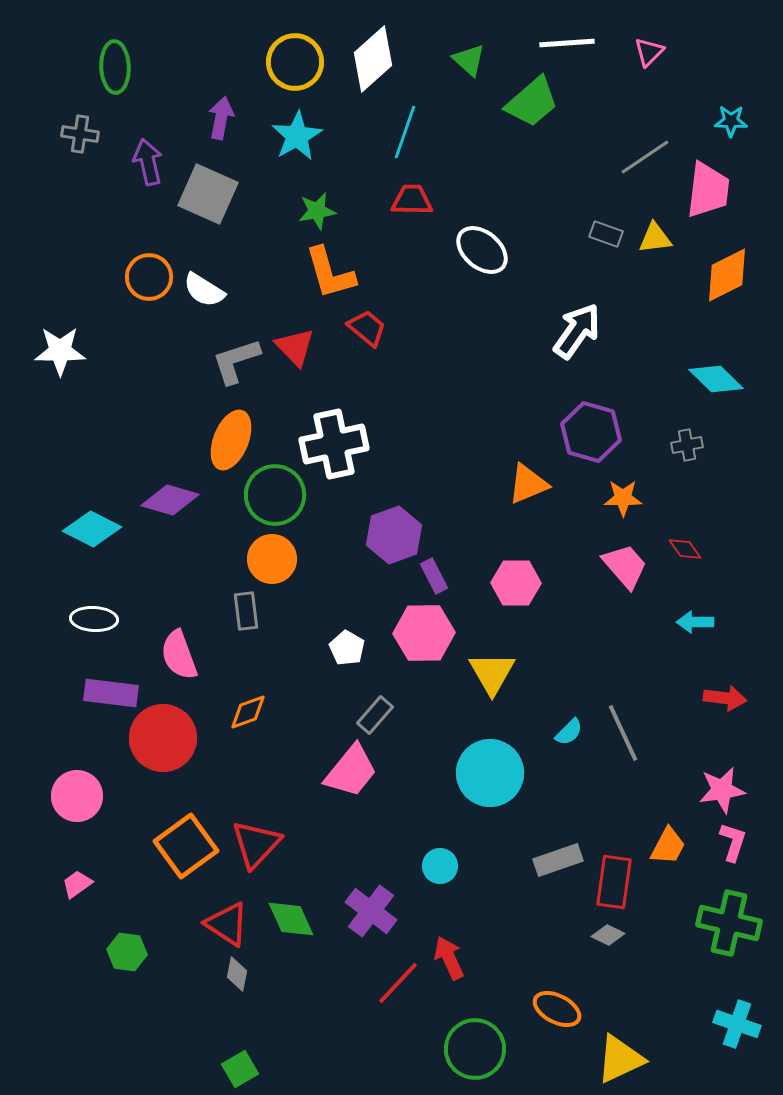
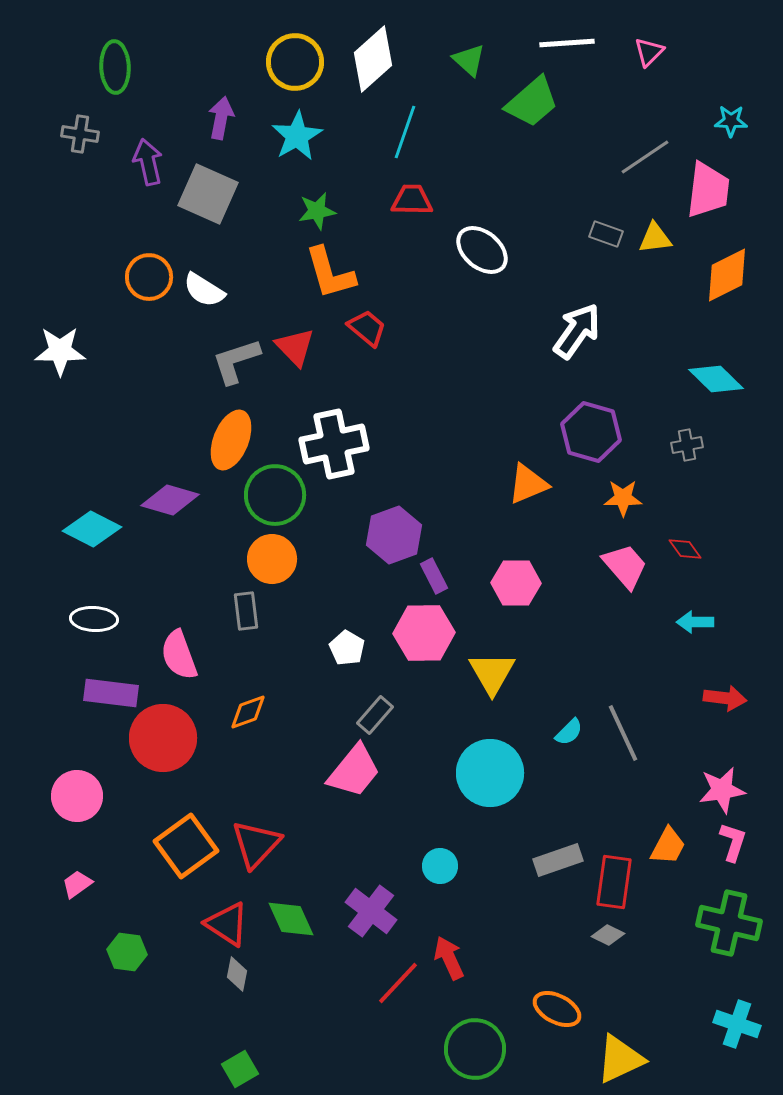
pink trapezoid at (351, 771): moved 3 px right
